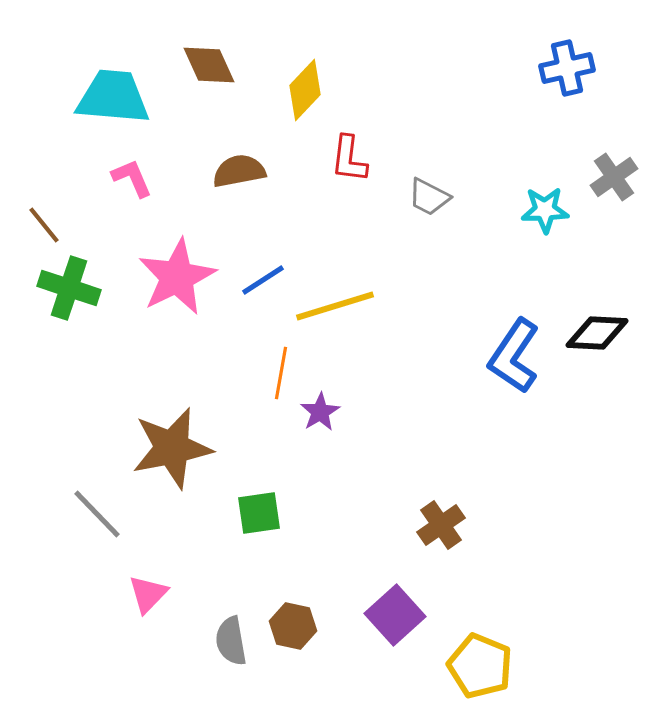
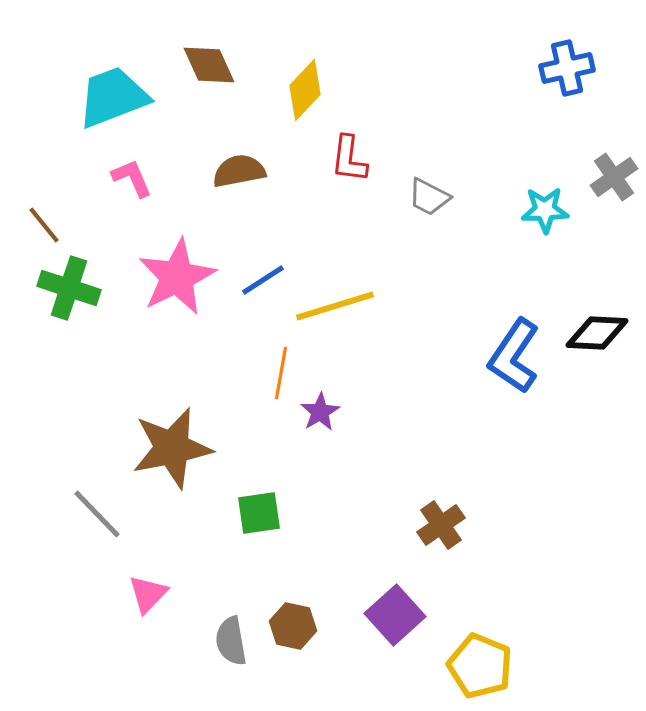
cyan trapezoid: rotated 26 degrees counterclockwise
